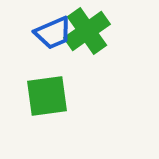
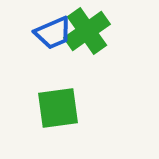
green square: moved 11 px right, 12 px down
